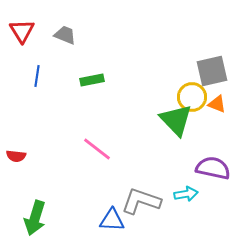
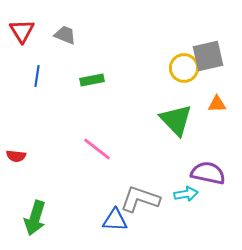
gray square: moved 4 px left, 15 px up
yellow circle: moved 8 px left, 29 px up
orange triangle: rotated 24 degrees counterclockwise
purple semicircle: moved 5 px left, 5 px down
gray L-shape: moved 1 px left, 2 px up
blue triangle: moved 3 px right
